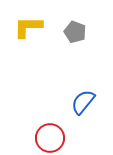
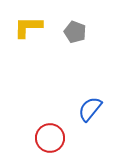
blue semicircle: moved 7 px right, 7 px down
